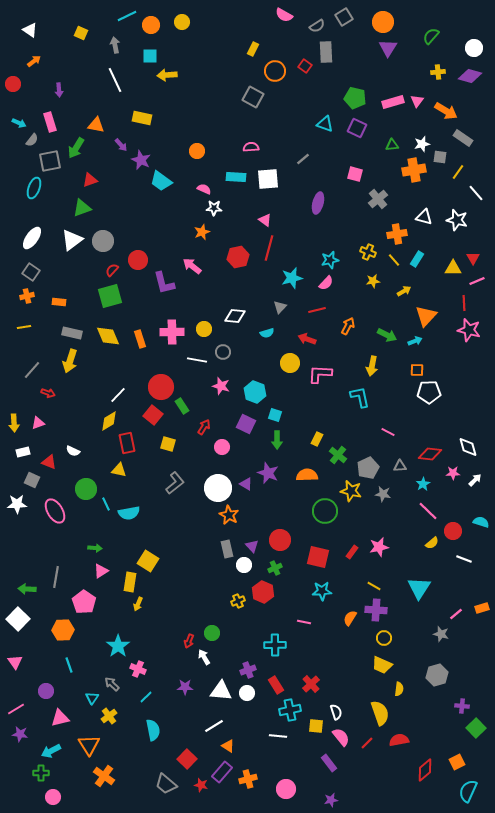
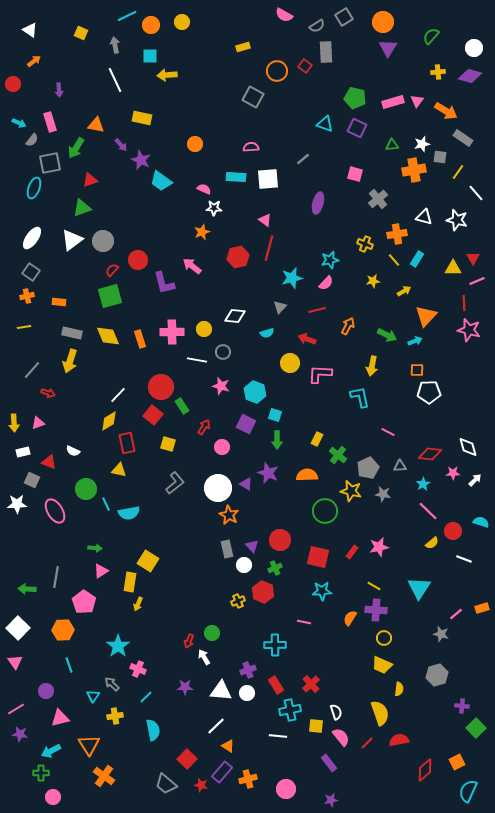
yellow rectangle at (253, 49): moved 10 px left, 2 px up; rotated 48 degrees clockwise
orange circle at (275, 71): moved 2 px right
orange circle at (197, 151): moved 2 px left, 7 px up
gray square at (50, 161): moved 2 px down
yellow cross at (368, 252): moved 3 px left, 8 px up
white square at (18, 619): moved 9 px down
cyan triangle at (92, 698): moved 1 px right, 2 px up
yellow cross at (109, 716): moved 6 px right; rotated 28 degrees clockwise
white line at (214, 726): moved 2 px right; rotated 12 degrees counterclockwise
